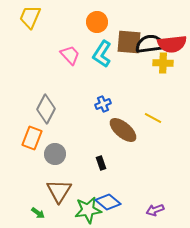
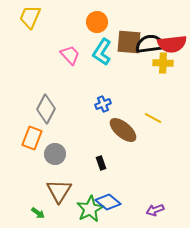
cyan L-shape: moved 2 px up
green star: moved 2 px right, 1 px up; rotated 20 degrees counterclockwise
